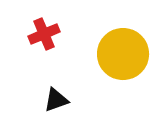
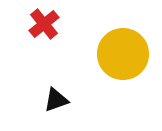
red cross: moved 10 px up; rotated 16 degrees counterclockwise
